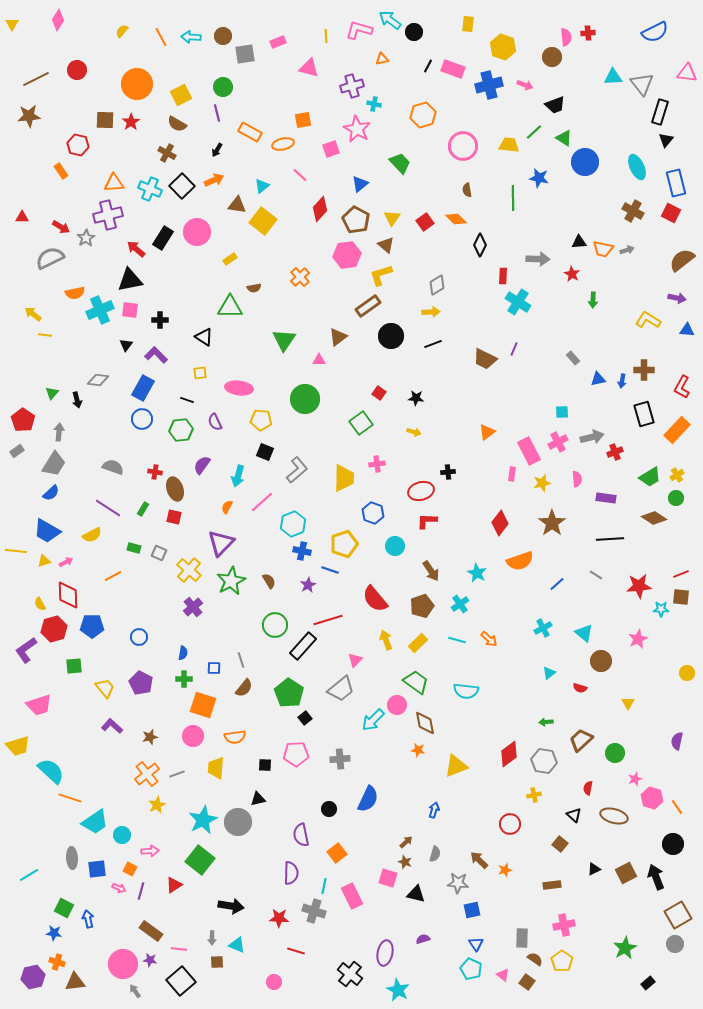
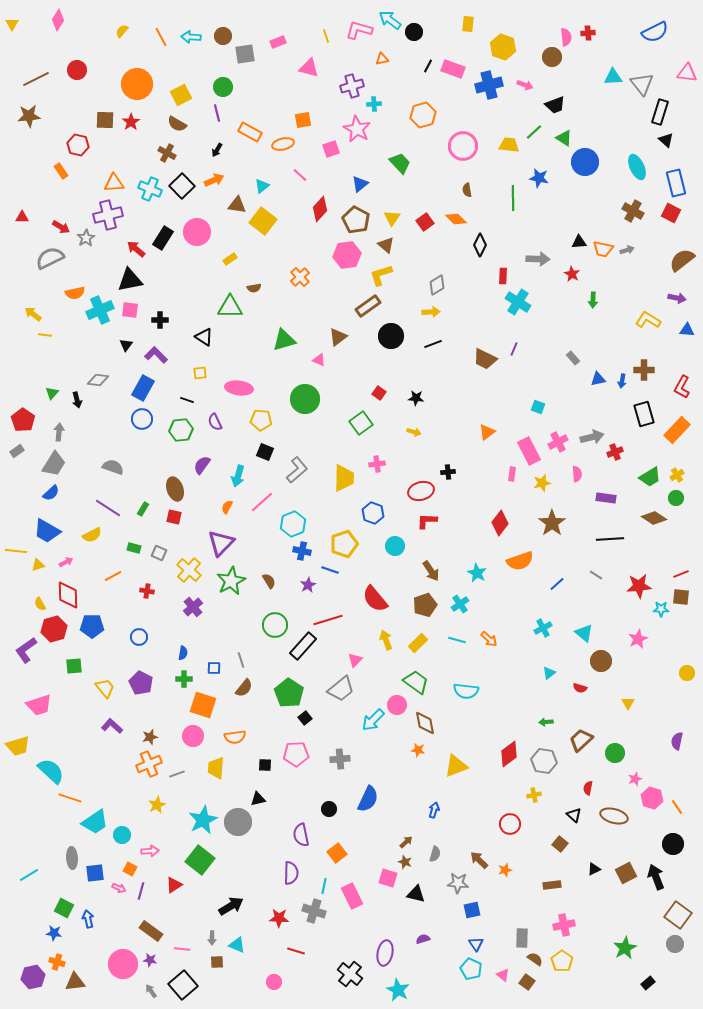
yellow line at (326, 36): rotated 16 degrees counterclockwise
cyan cross at (374, 104): rotated 16 degrees counterclockwise
black triangle at (666, 140): rotated 28 degrees counterclockwise
green triangle at (284, 340): rotated 40 degrees clockwise
pink triangle at (319, 360): rotated 24 degrees clockwise
cyan square at (562, 412): moved 24 px left, 5 px up; rotated 24 degrees clockwise
red cross at (155, 472): moved 8 px left, 119 px down
pink semicircle at (577, 479): moved 5 px up
yellow triangle at (44, 561): moved 6 px left, 4 px down
brown pentagon at (422, 606): moved 3 px right, 1 px up
orange cross at (147, 774): moved 2 px right, 10 px up; rotated 15 degrees clockwise
blue square at (97, 869): moved 2 px left, 4 px down
black arrow at (231, 906): rotated 40 degrees counterclockwise
brown square at (678, 915): rotated 24 degrees counterclockwise
pink line at (179, 949): moved 3 px right
black square at (181, 981): moved 2 px right, 4 px down
gray arrow at (135, 991): moved 16 px right
